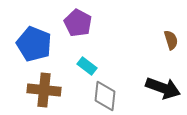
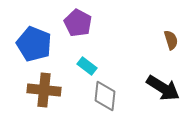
black arrow: rotated 12 degrees clockwise
